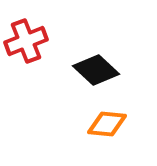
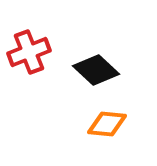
red cross: moved 3 px right, 11 px down
